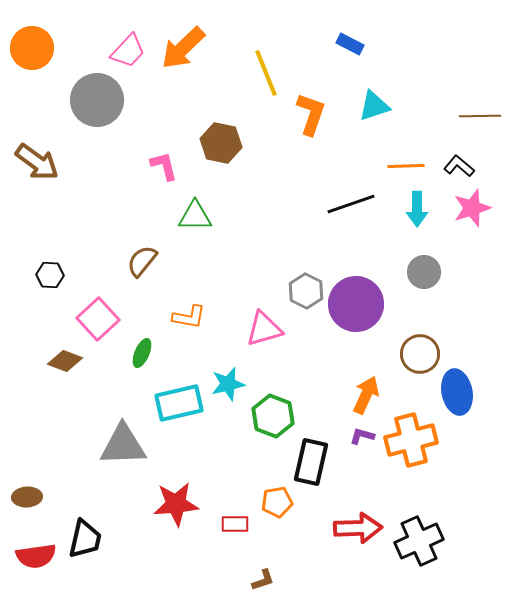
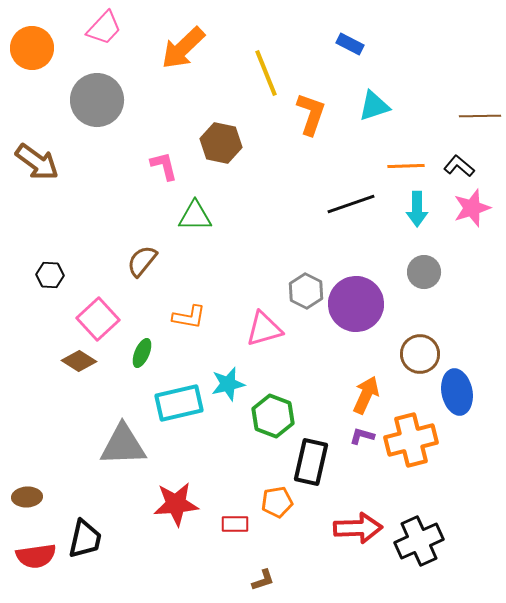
pink trapezoid at (128, 51): moved 24 px left, 23 px up
brown diamond at (65, 361): moved 14 px right; rotated 12 degrees clockwise
